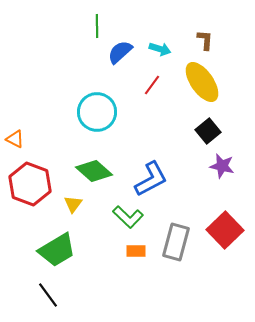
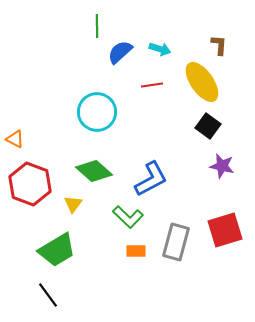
brown L-shape: moved 14 px right, 5 px down
red line: rotated 45 degrees clockwise
black square: moved 5 px up; rotated 15 degrees counterclockwise
red square: rotated 27 degrees clockwise
